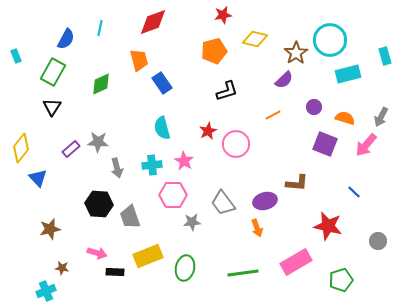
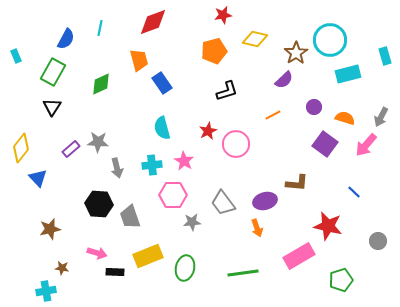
purple square at (325, 144): rotated 15 degrees clockwise
pink rectangle at (296, 262): moved 3 px right, 6 px up
cyan cross at (46, 291): rotated 12 degrees clockwise
